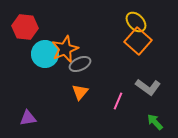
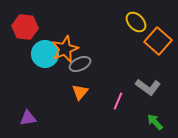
orange square: moved 20 px right
